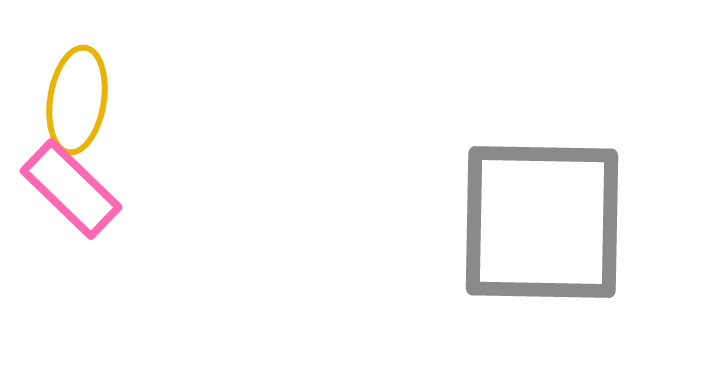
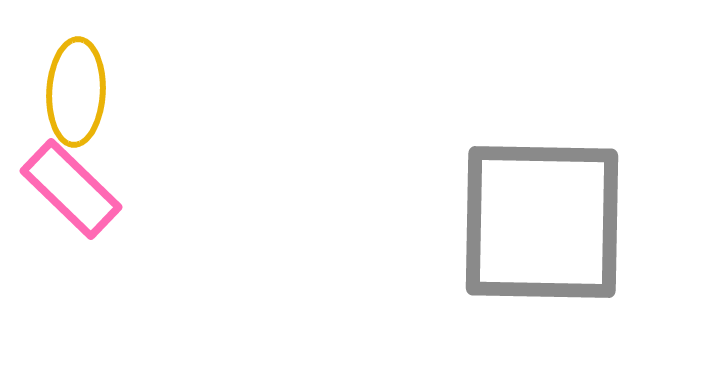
yellow ellipse: moved 1 px left, 8 px up; rotated 6 degrees counterclockwise
